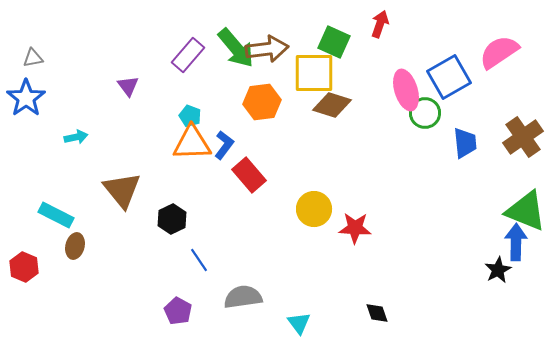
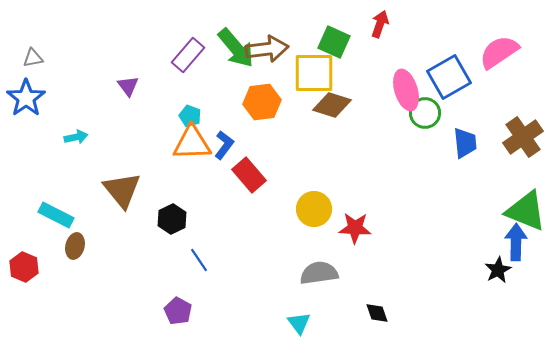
gray semicircle: moved 76 px right, 24 px up
